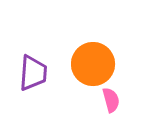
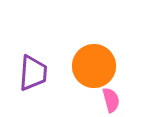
orange circle: moved 1 px right, 2 px down
